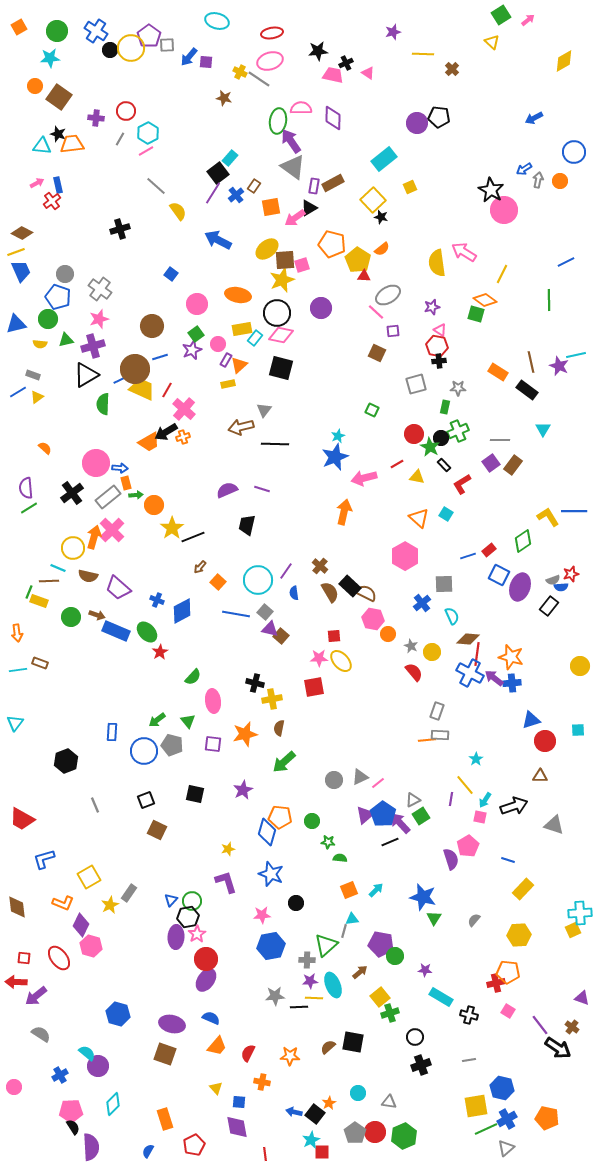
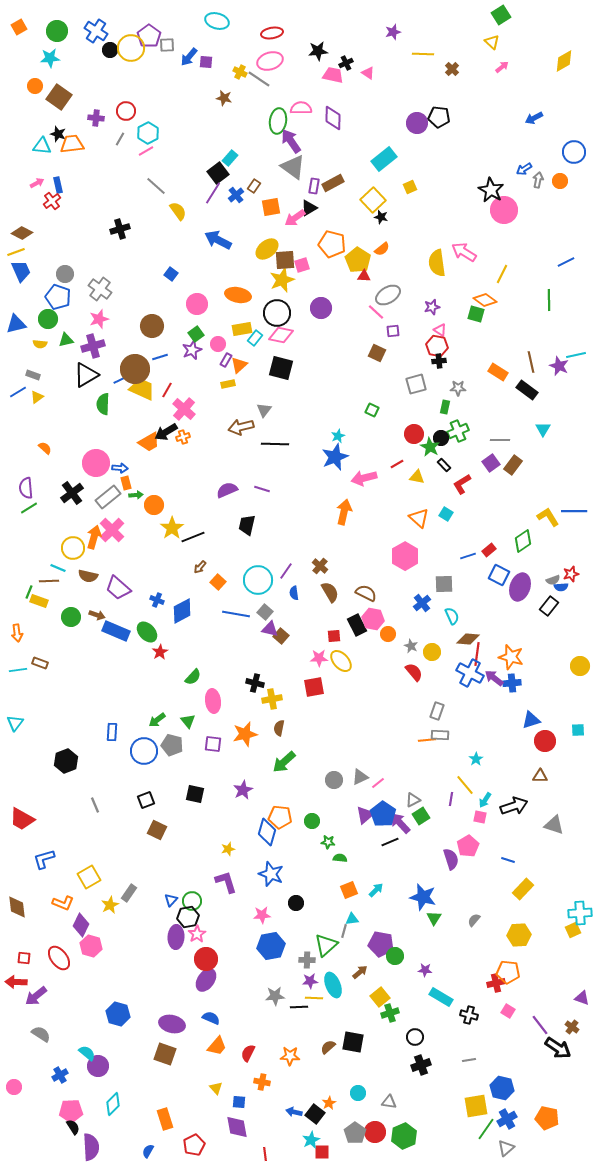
pink arrow at (528, 20): moved 26 px left, 47 px down
black rectangle at (350, 586): moved 7 px right, 39 px down; rotated 20 degrees clockwise
green line at (486, 1129): rotated 30 degrees counterclockwise
